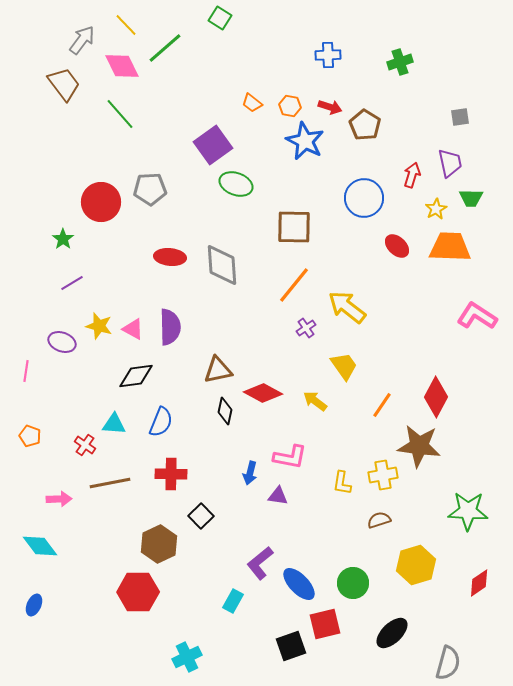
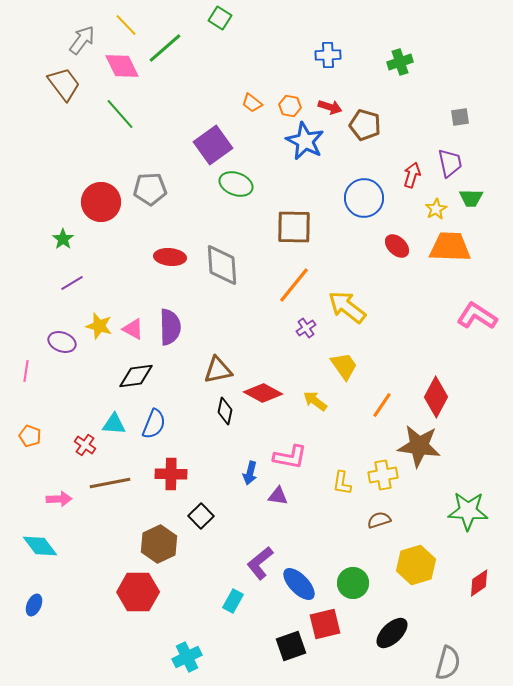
brown pentagon at (365, 125): rotated 16 degrees counterclockwise
blue semicircle at (161, 422): moved 7 px left, 2 px down
